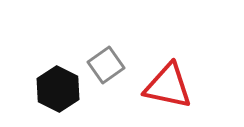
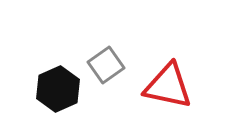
black hexagon: rotated 9 degrees clockwise
